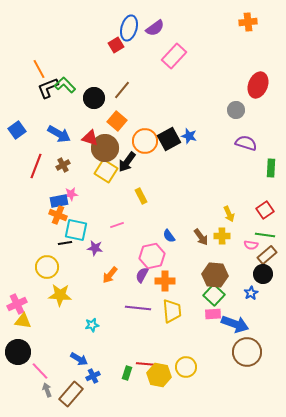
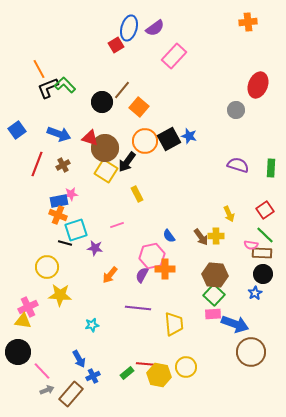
black circle at (94, 98): moved 8 px right, 4 px down
orange square at (117, 121): moved 22 px right, 14 px up
blue arrow at (59, 134): rotated 10 degrees counterclockwise
purple semicircle at (246, 143): moved 8 px left, 22 px down
red line at (36, 166): moved 1 px right, 2 px up
yellow rectangle at (141, 196): moved 4 px left, 2 px up
cyan square at (76, 230): rotated 30 degrees counterclockwise
green line at (265, 235): rotated 36 degrees clockwise
yellow cross at (222, 236): moved 6 px left
black line at (65, 243): rotated 24 degrees clockwise
brown rectangle at (267, 255): moved 5 px left, 2 px up; rotated 42 degrees clockwise
orange cross at (165, 281): moved 12 px up
blue star at (251, 293): moved 4 px right
pink cross at (17, 304): moved 11 px right, 3 px down
yellow trapezoid at (172, 311): moved 2 px right, 13 px down
brown circle at (247, 352): moved 4 px right
blue arrow at (79, 359): rotated 30 degrees clockwise
pink line at (40, 371): moved 2 px right
green rectangle at (127, 373): rotated 32 degrees clockwise
gray arrow at (47, 390): rotated 88 degrees clockwise
